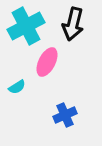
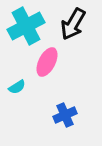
black arrow: rotated 16 degrees clockwise
